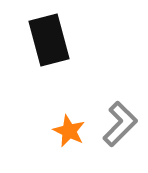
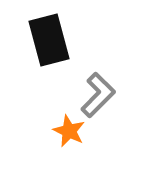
gray L-shape: moved 22 px left, 29 px up
